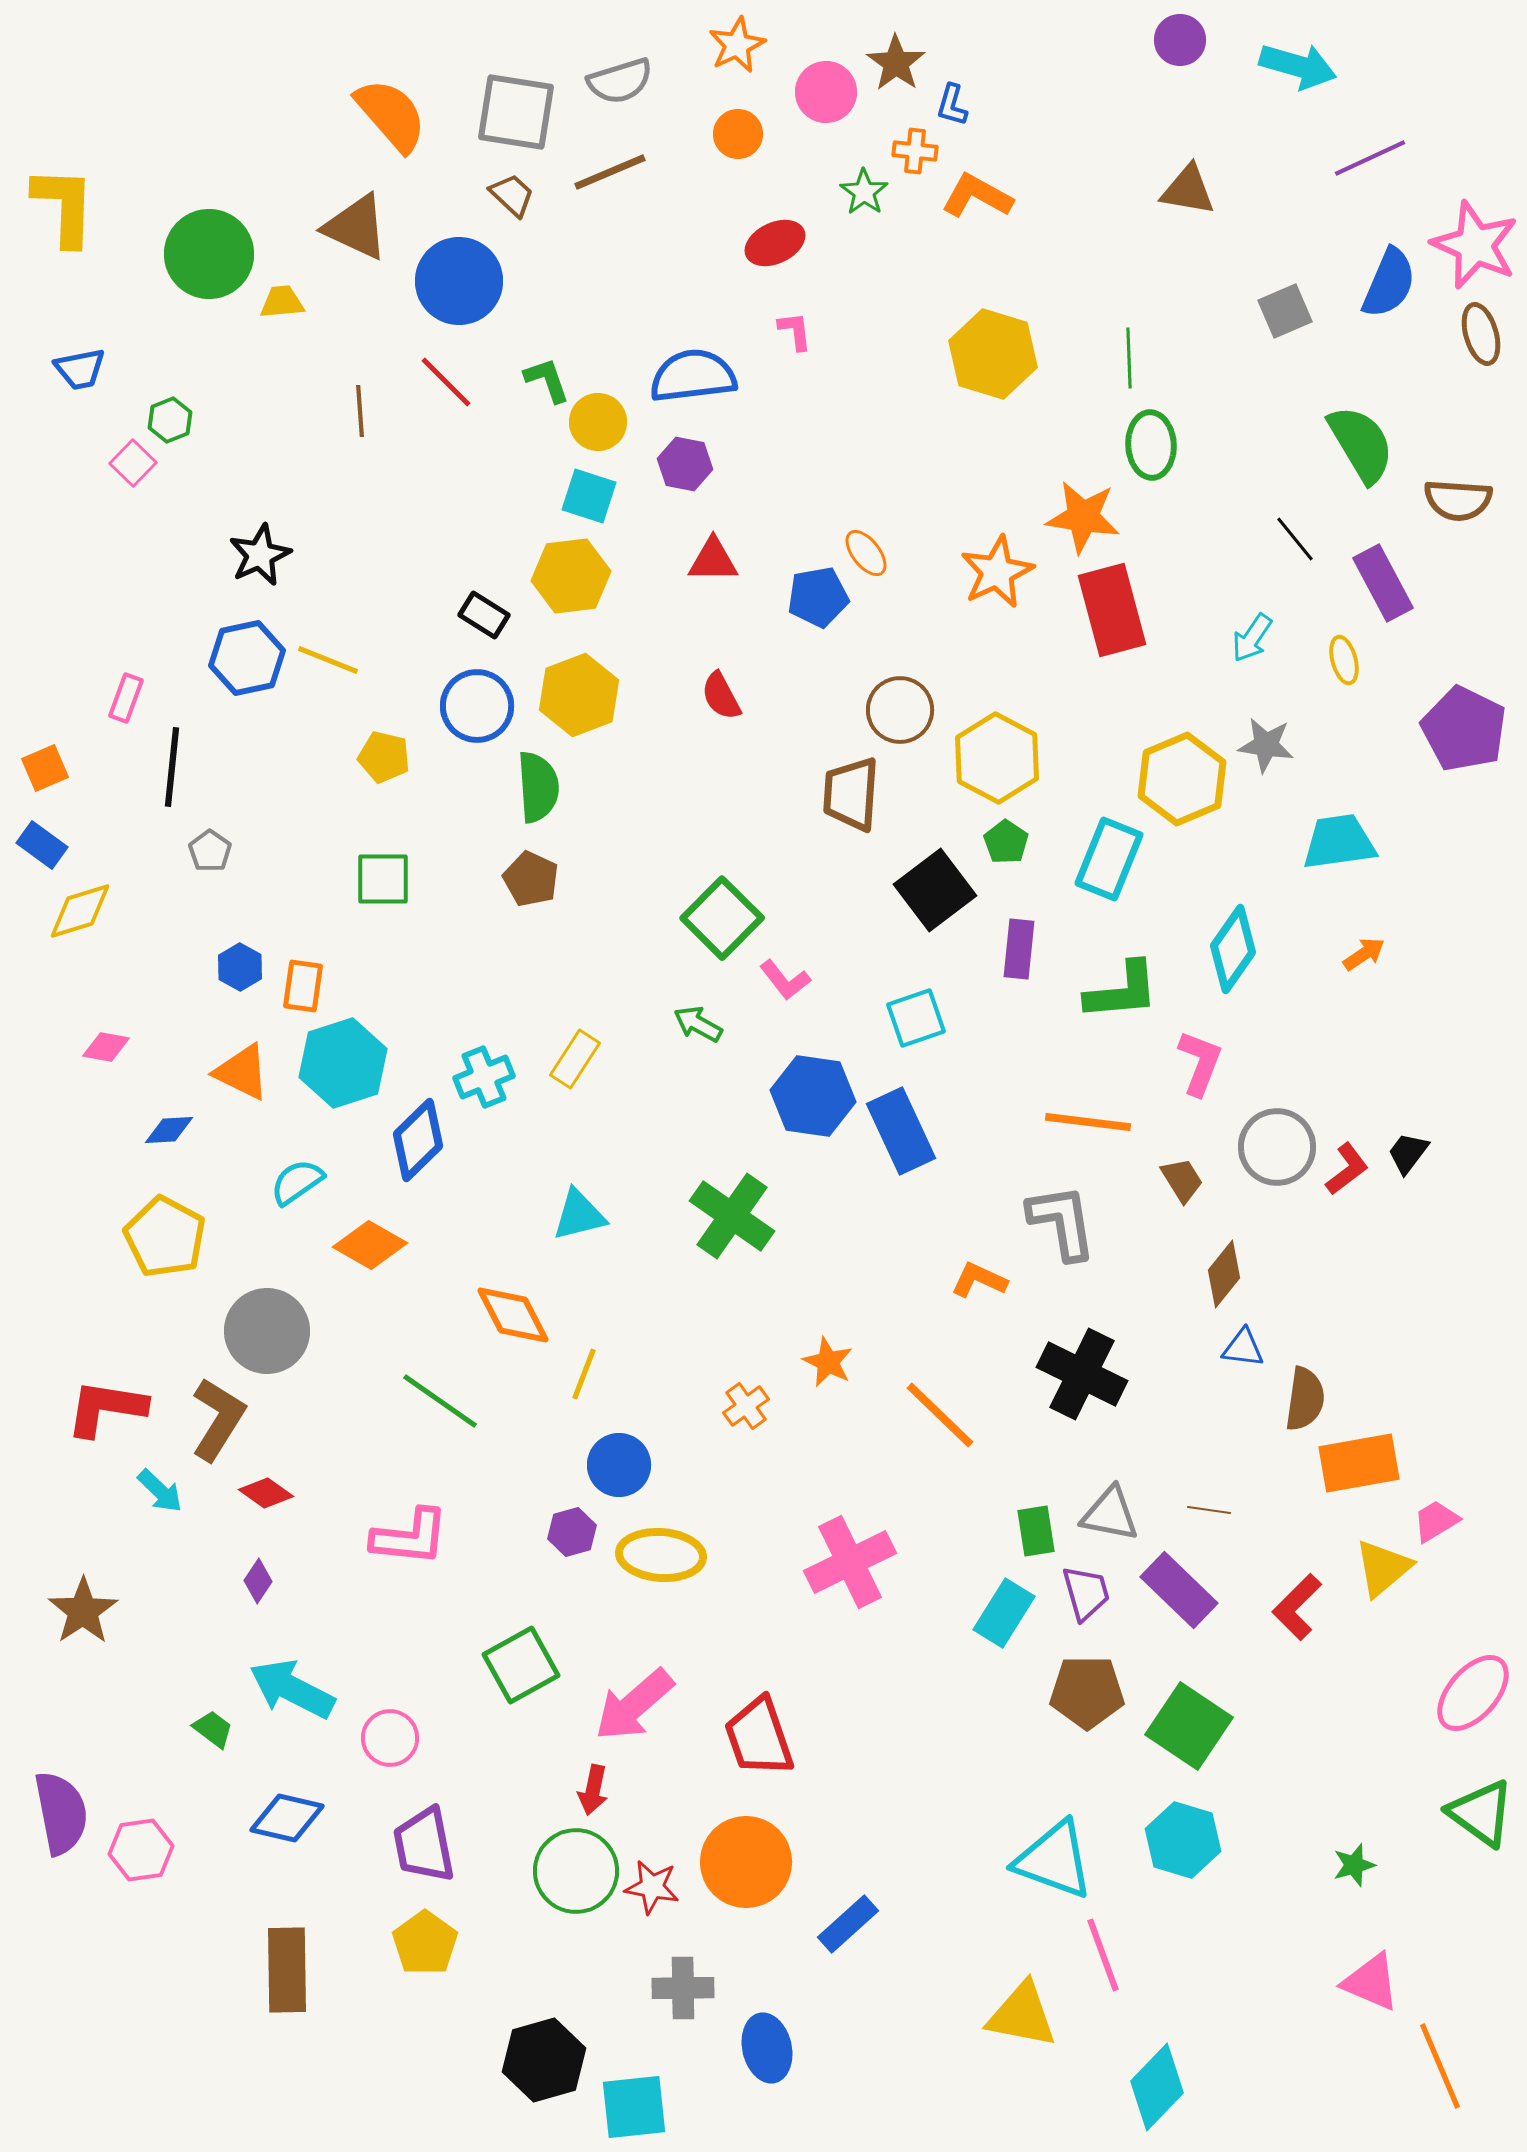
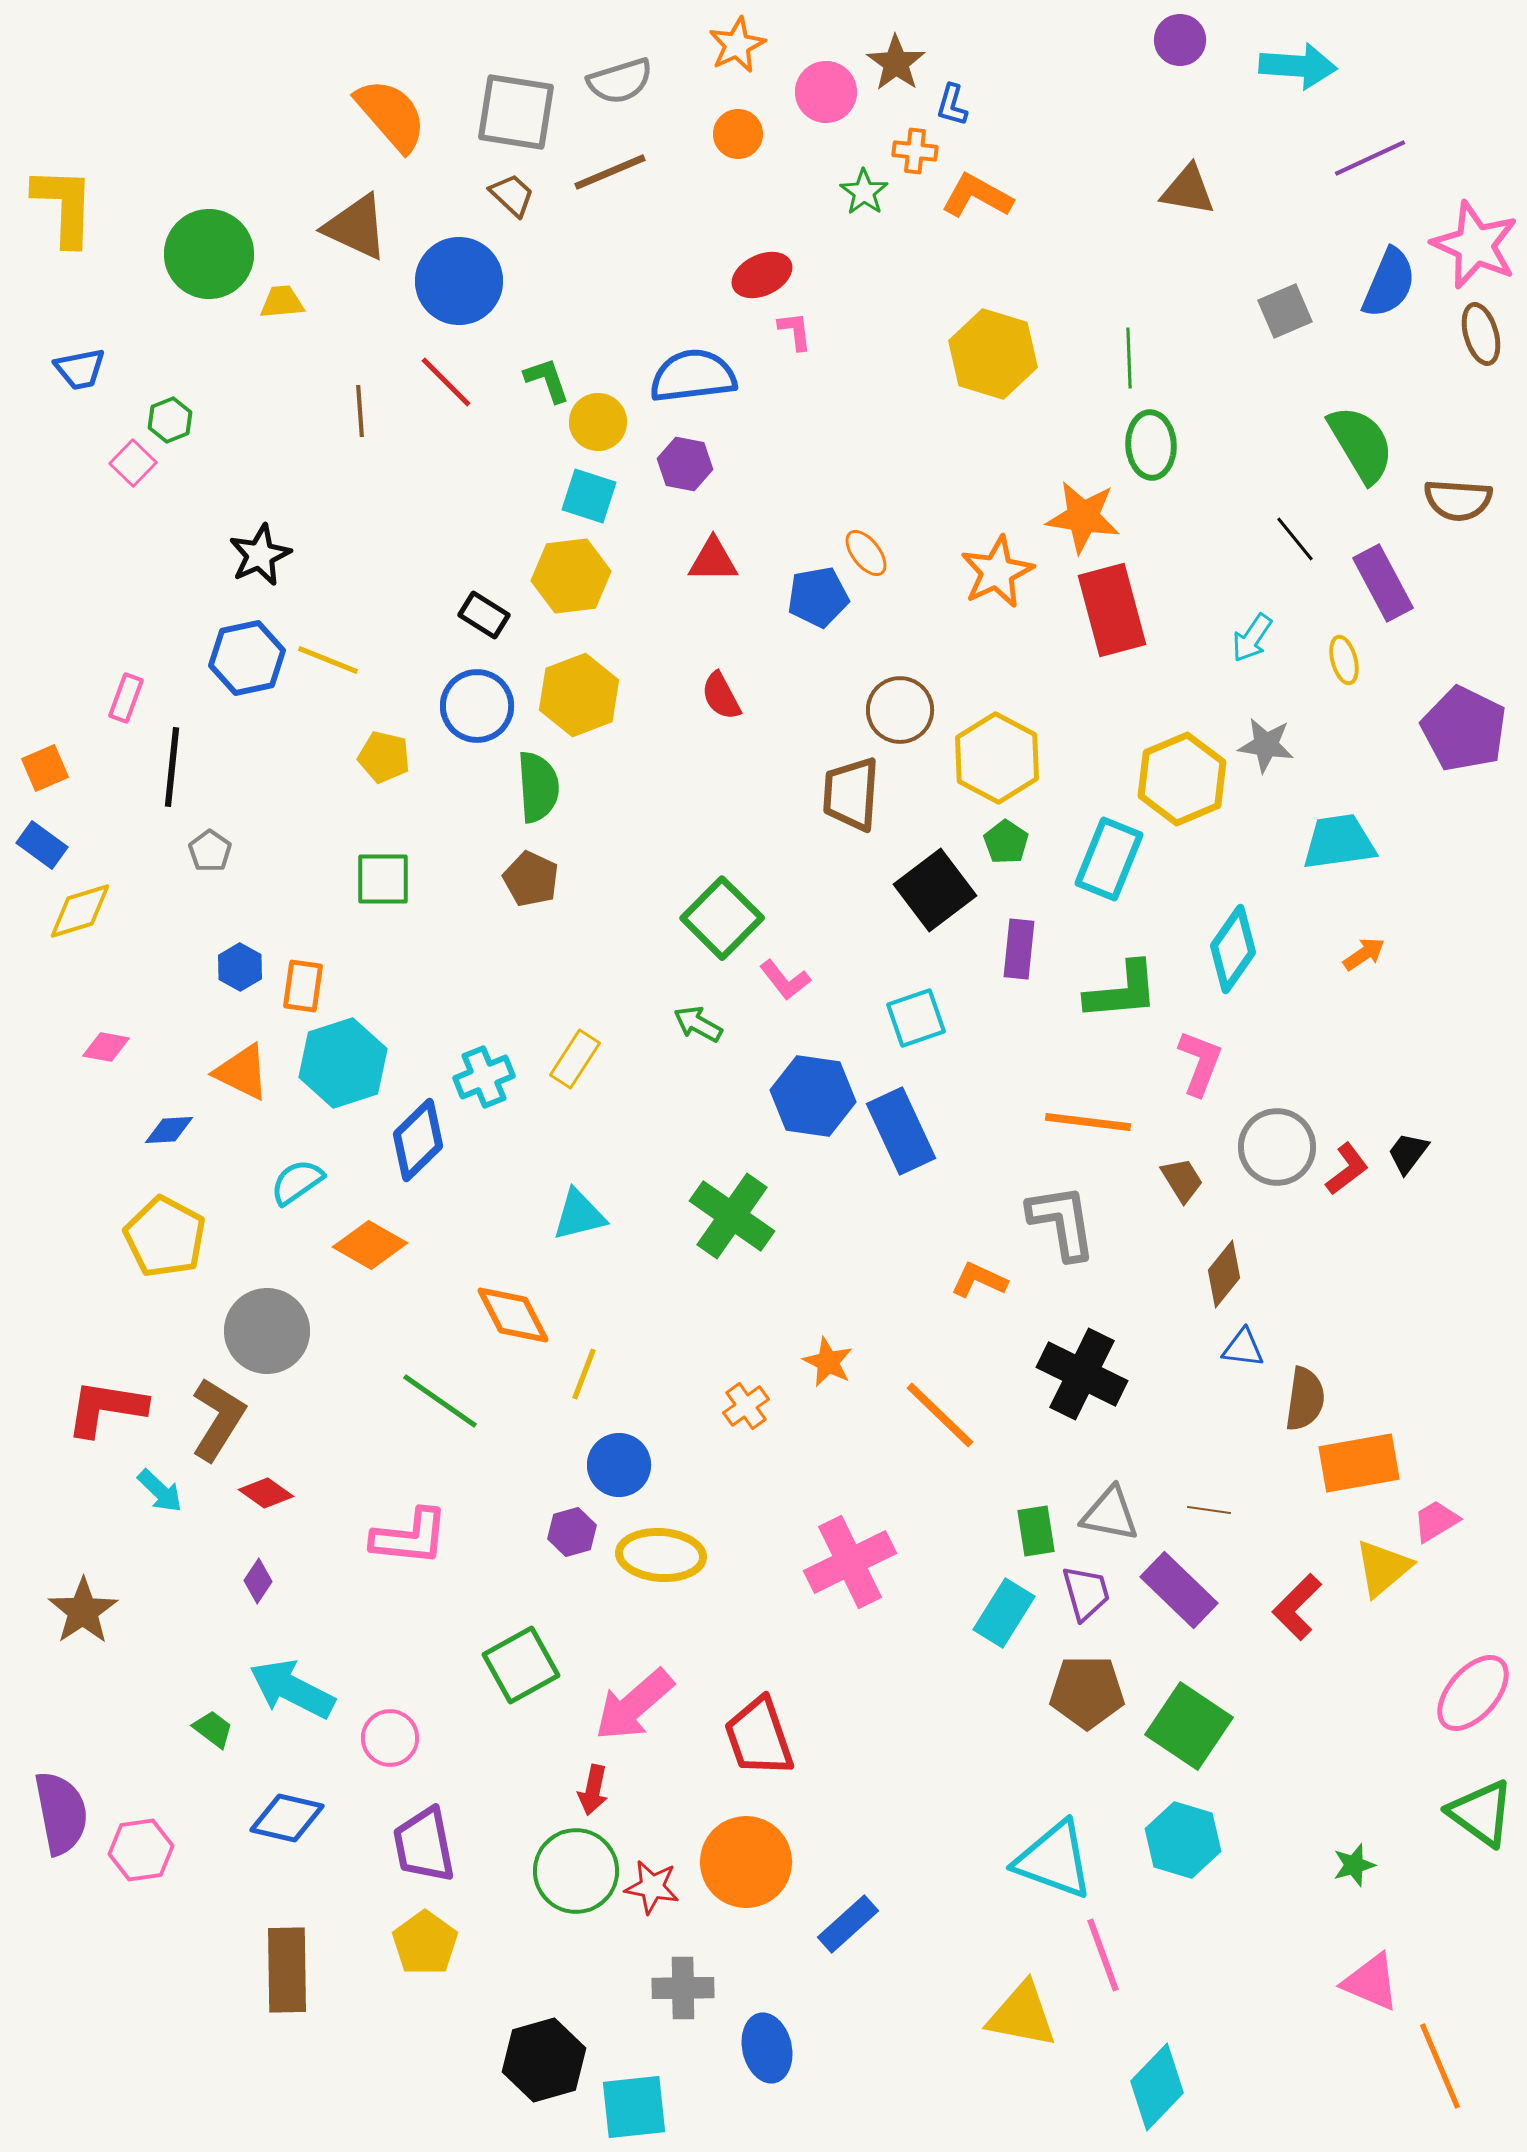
cyan arrow at (1298, 66): rotated 12 degrees counterclockwise
red ellipse at (775, 243): moved 13 px left, 32 px down
